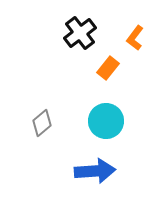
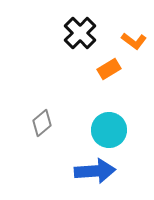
black cross: rotated 8 degrees counterclockwise
orange L-shape: moved 1 px left, 3 px down; rotated 90 degrees counterclockwise
orange rectangle: moved 1 px right, 1 px down; rotated 20 degrees clockwise
cyan circle: moved 3 px right, 9 px down
